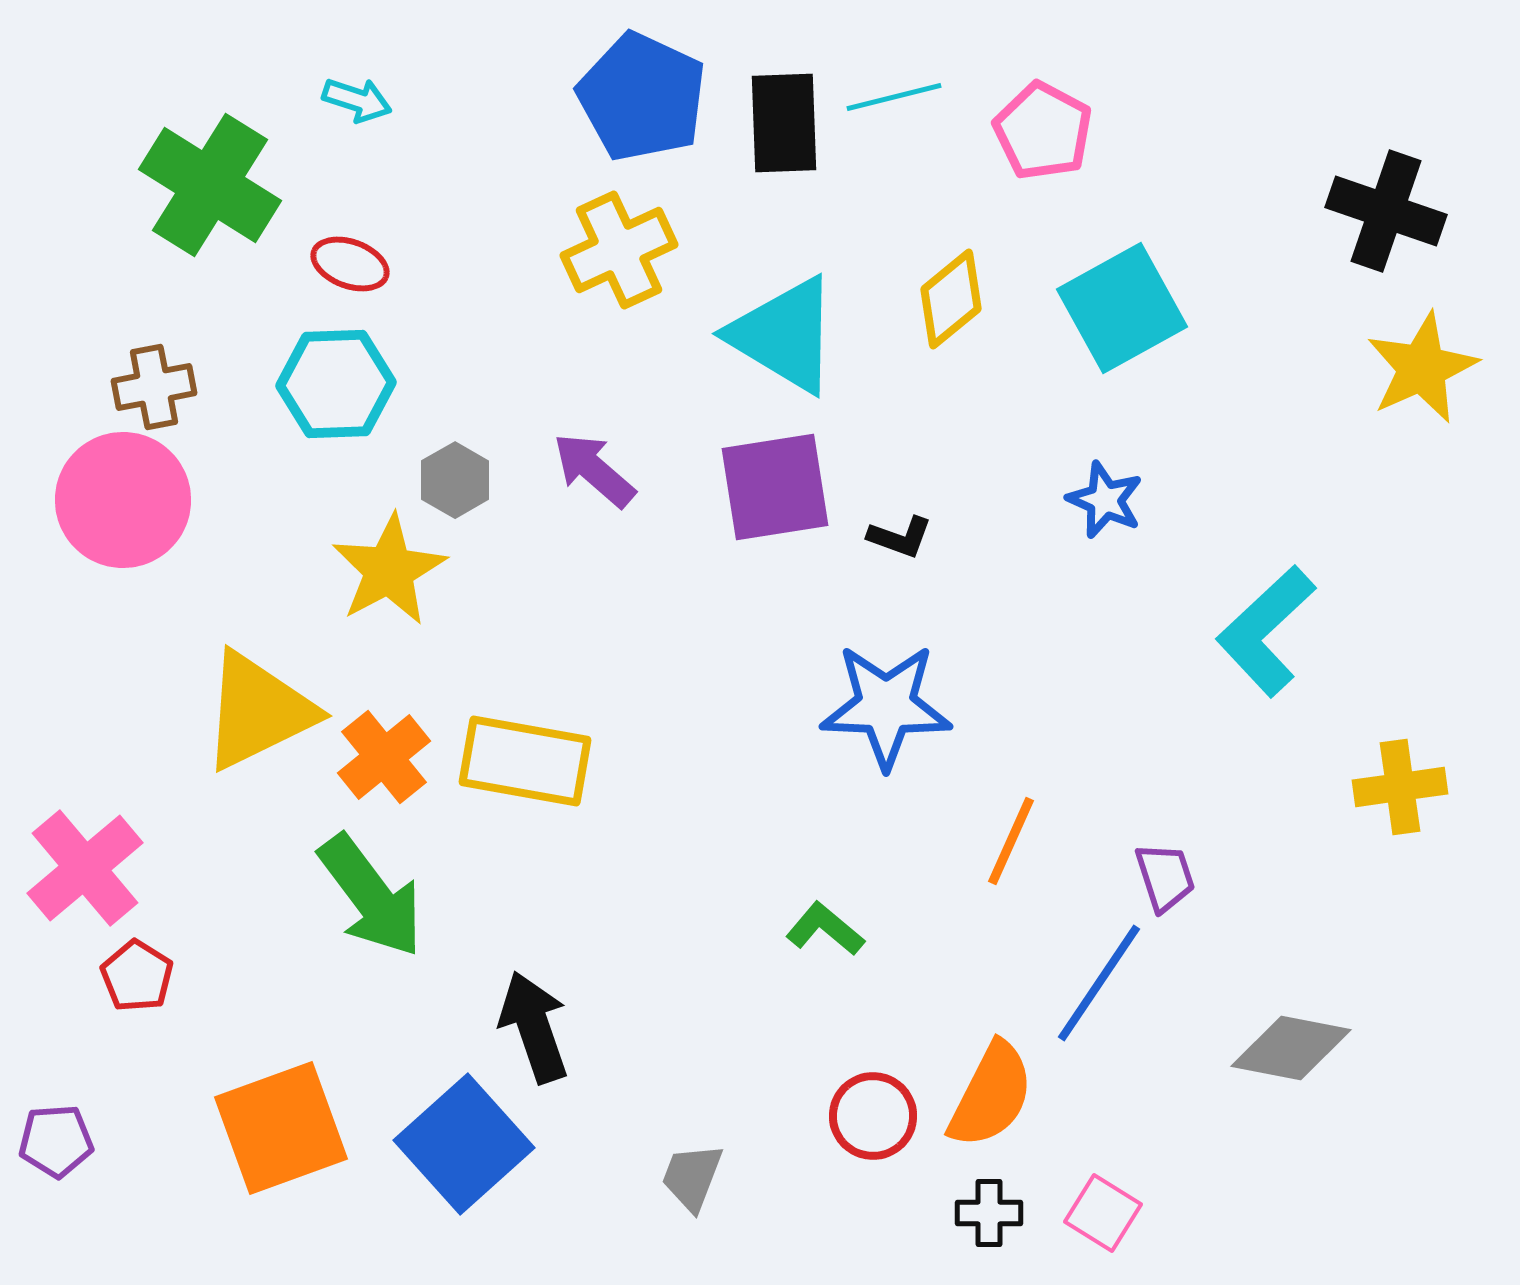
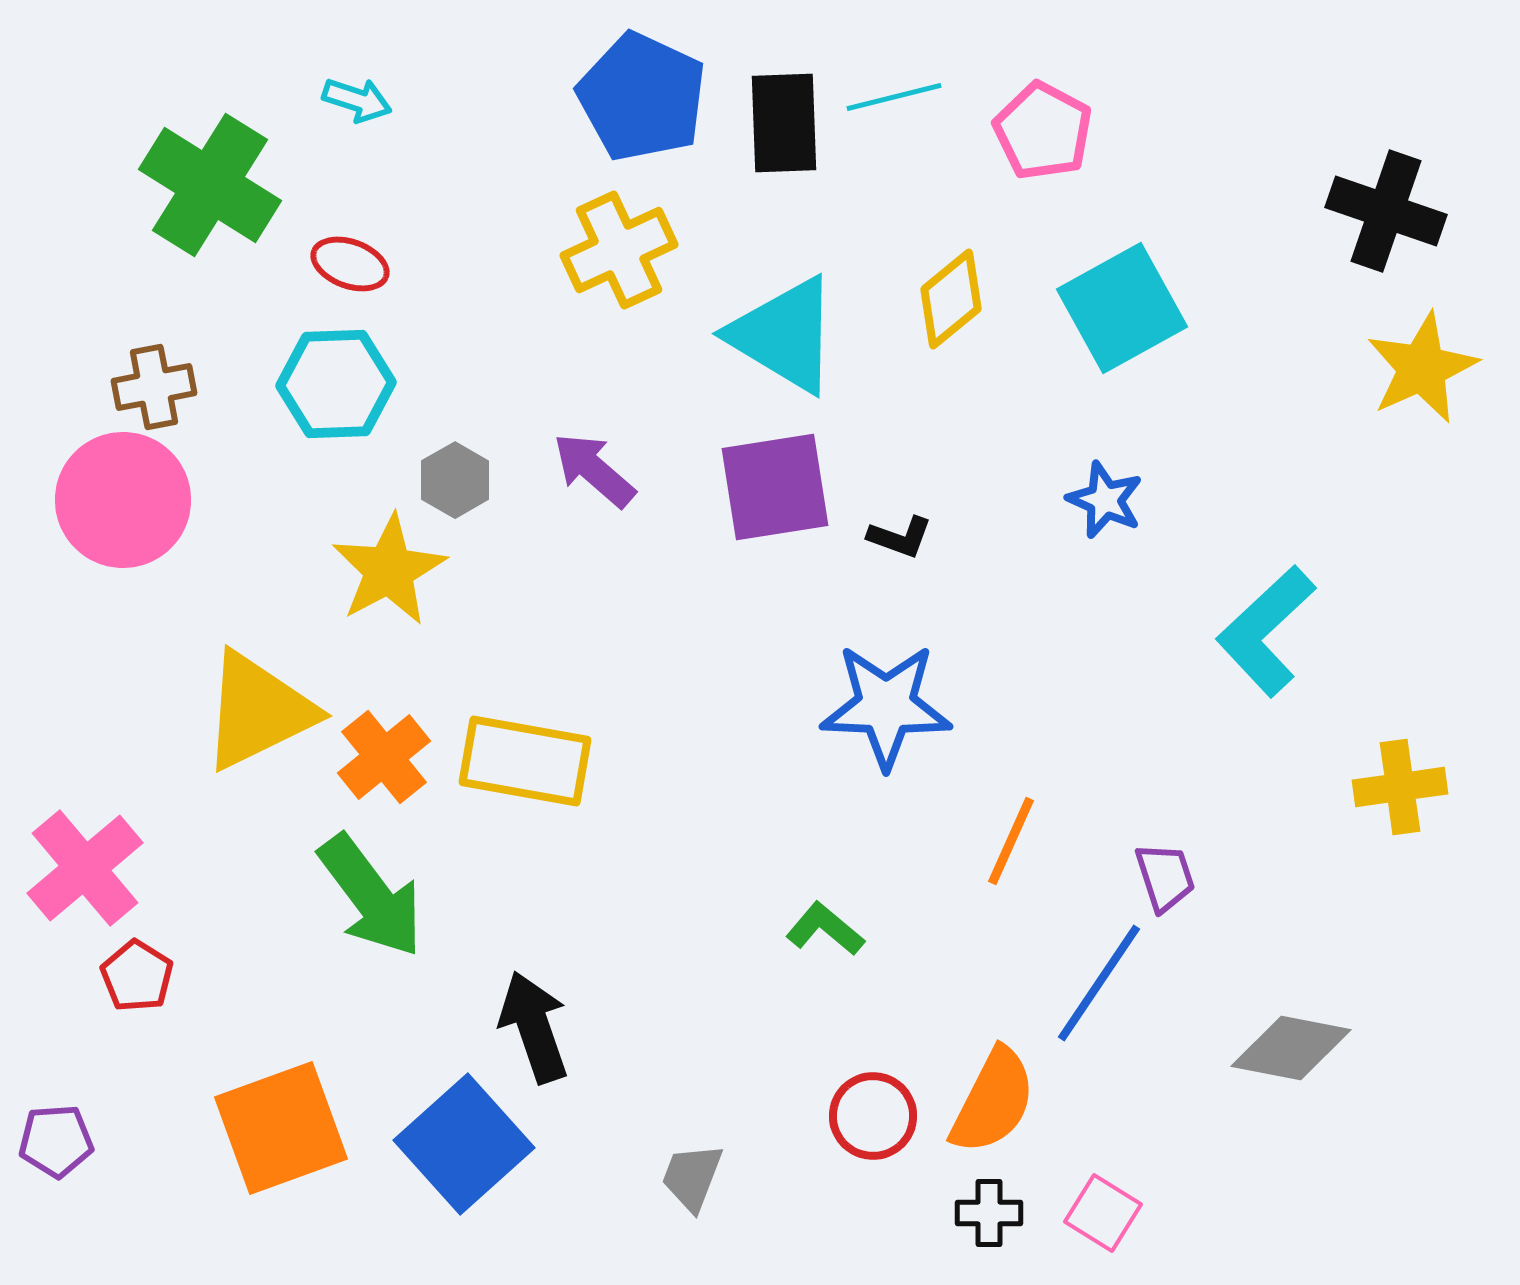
orange semicircle at (991, 1095): moved 2 px right, 6 px down
